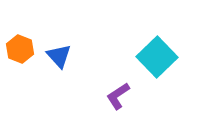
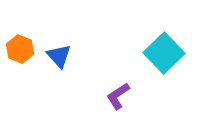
cyan square: moved 7 px right, 4 px up
